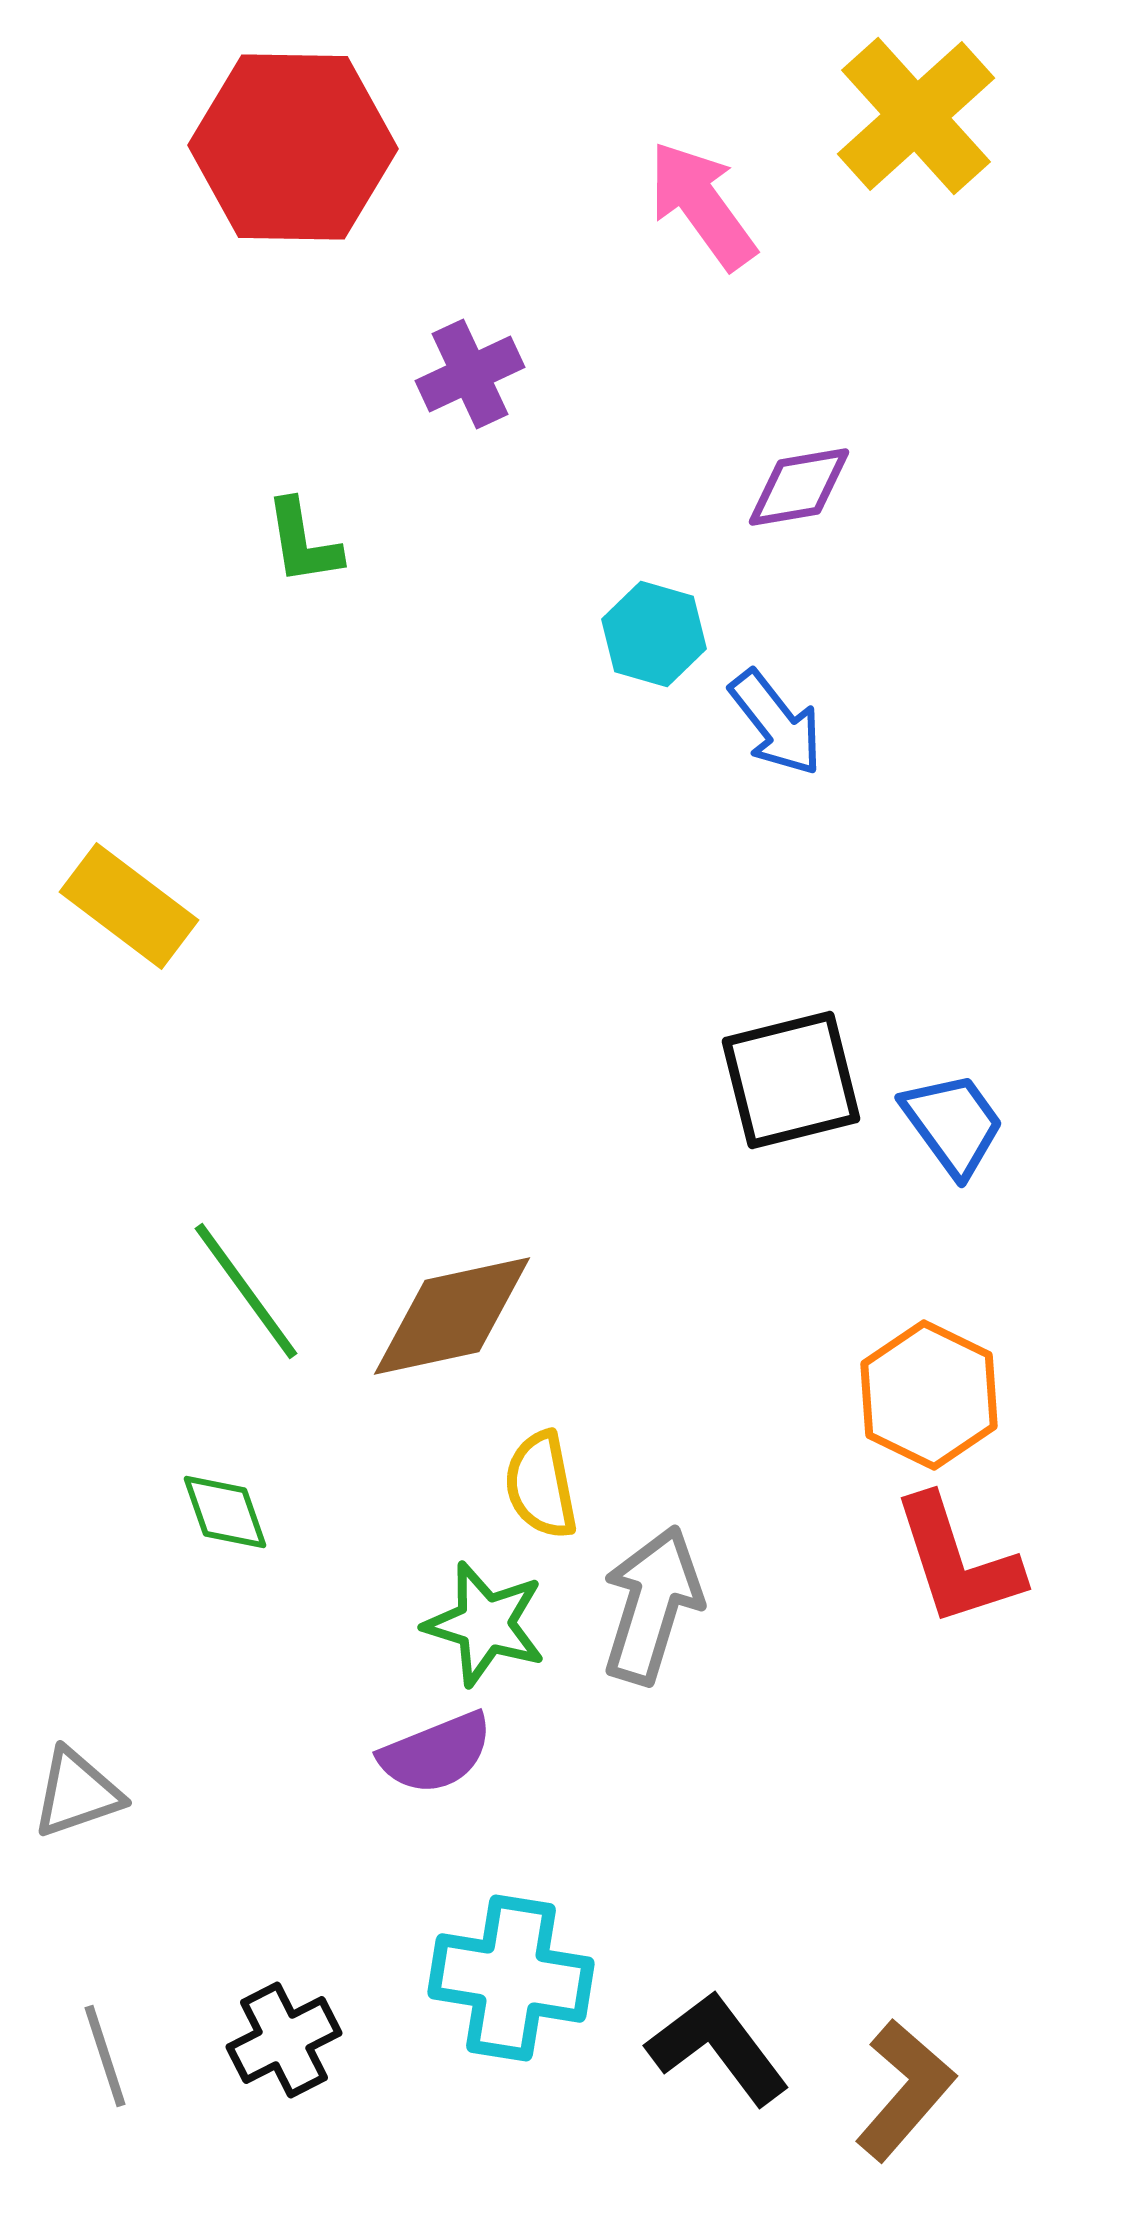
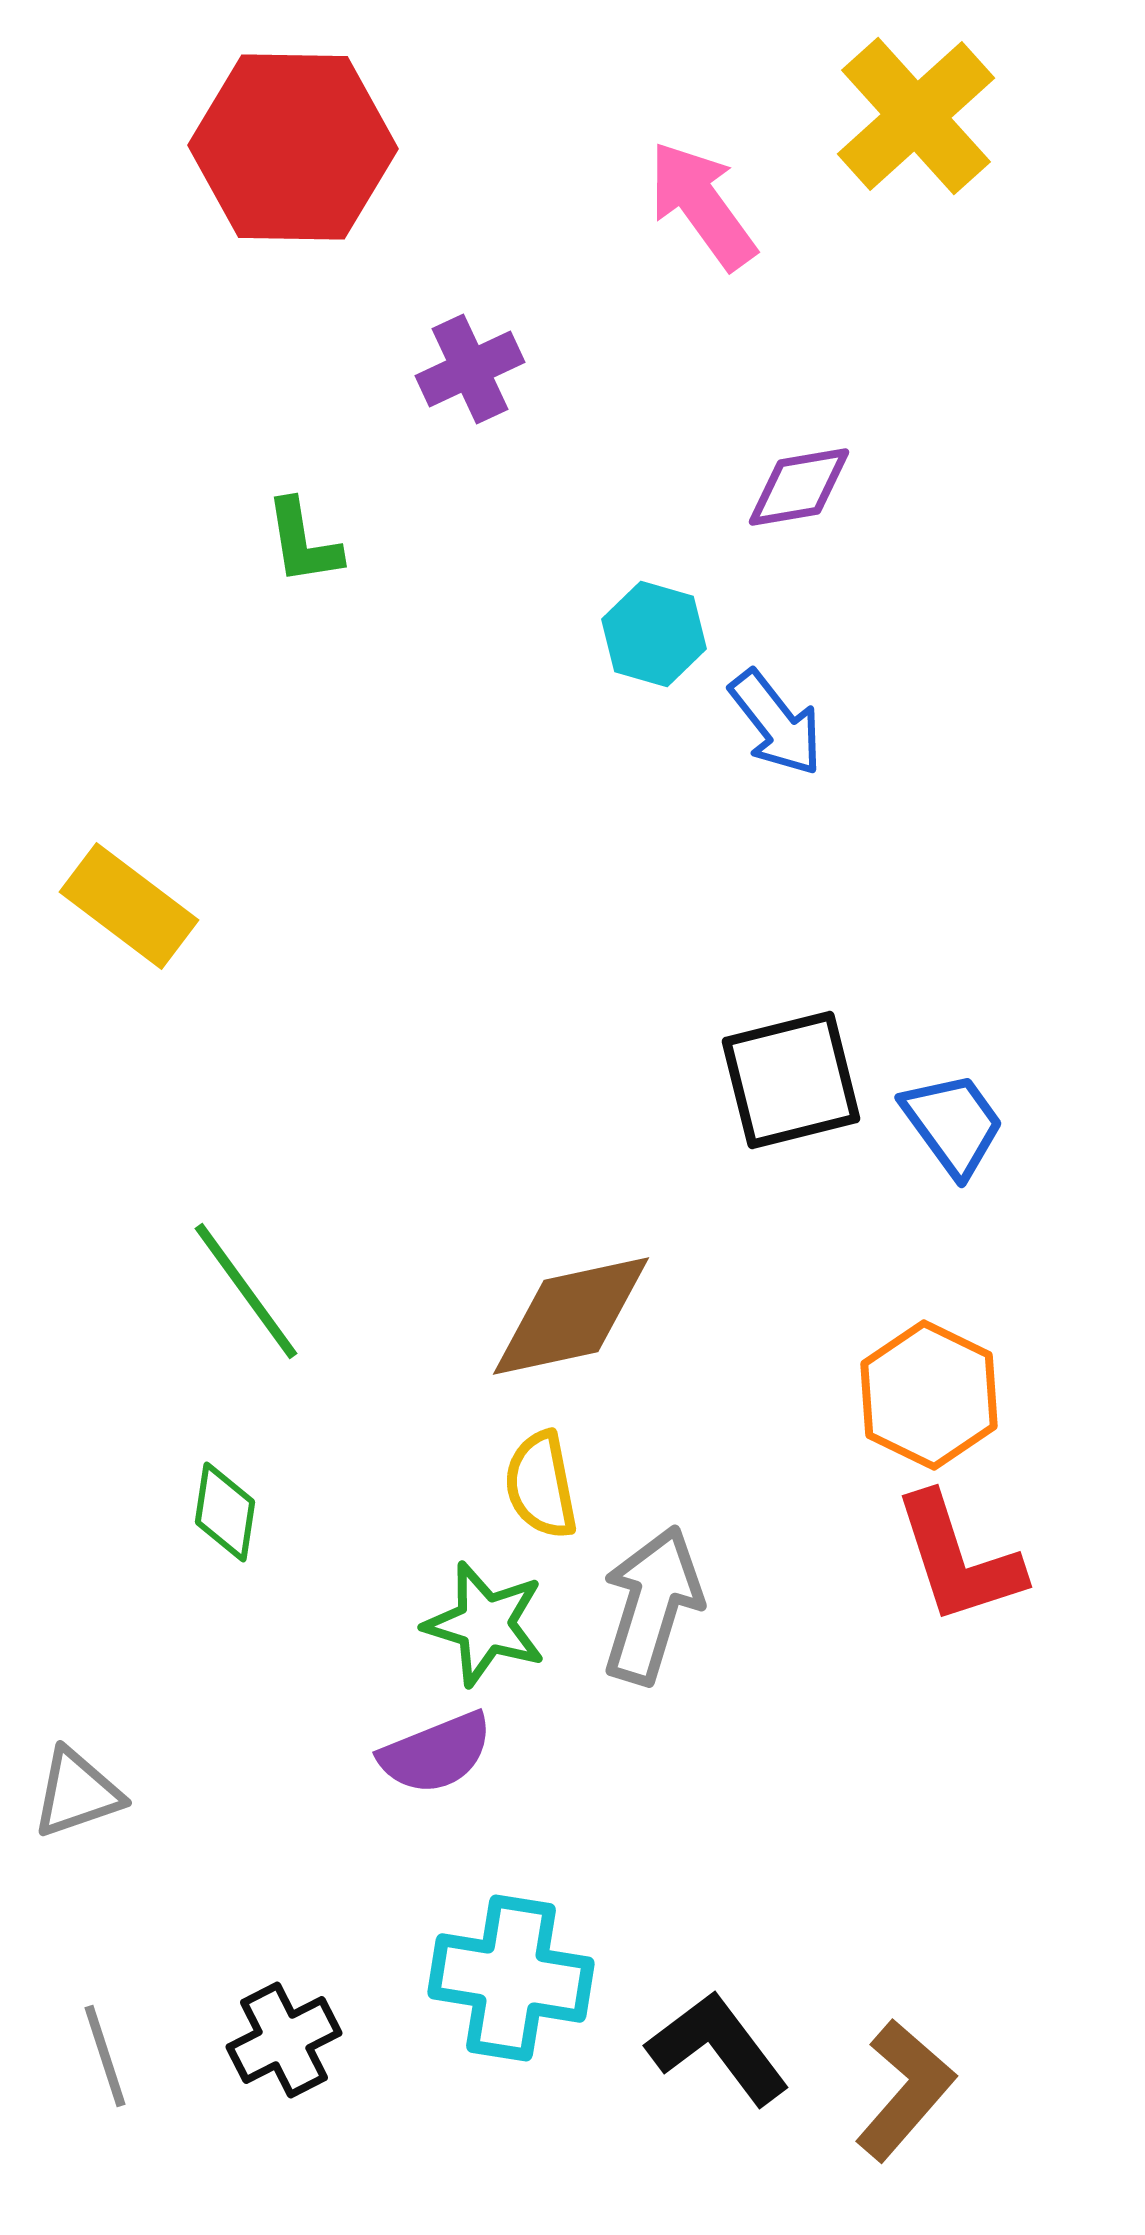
purple cross: moved 5 px up
brown diamond: moved 119 px right
green diamond: rotated 28 degrees clockwise
red L-shape: moved 1 px right, 2 px up
